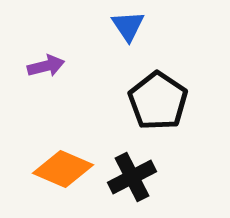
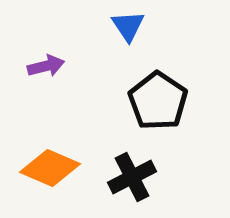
orange diamond: moved 13 px left, 1 px up
